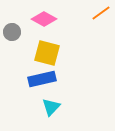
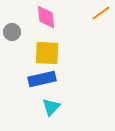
pink diamond: moved 2 px right, 2 px up; rotated 55 degrees clockwise
yellow square: rotated 12 degrees counterclockwise
